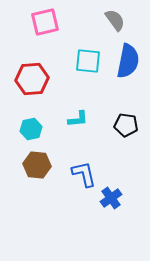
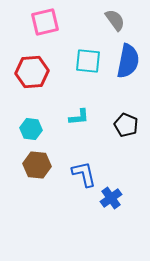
red hexagon: moved 7 px up
cyan L-shape: moved 1 px right, 2 px up
black pentagon: rotated 15 degrees clockwise
cyan hexagon: rotated 20 degrees clockwise
